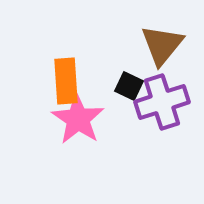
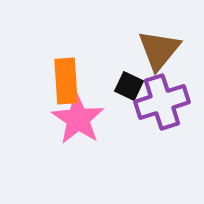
brown triangle: moved 3 px left, 5 px down
